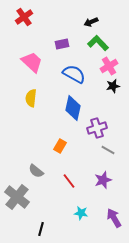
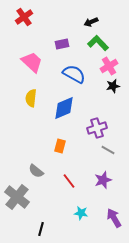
blue diamond: moved 9 px left; rotated 55 degrees clockwise
orange rectangle: rotated 16 degrees counterclockwise
